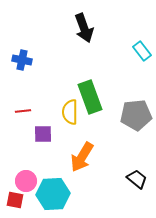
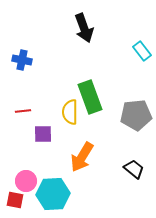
black trapezoid: moved 3 px left, 10 px up
